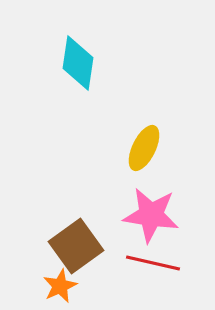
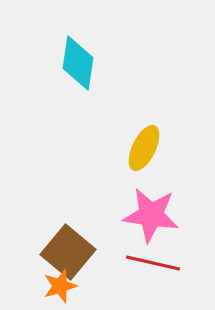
brown square: moved 8 px left, 6 px down; rotated 14 degrees counterclockwise
orange star: rotated 8 degrees clockwise
